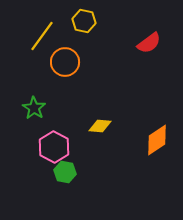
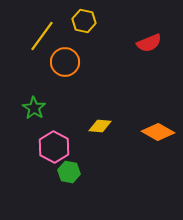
red semicircle: rotated 15 degrees clockwise
orange diamond: moved 1 px right, 8 px up; rotated 64 degrees clockwise
green hexagon: moved 4 px right
